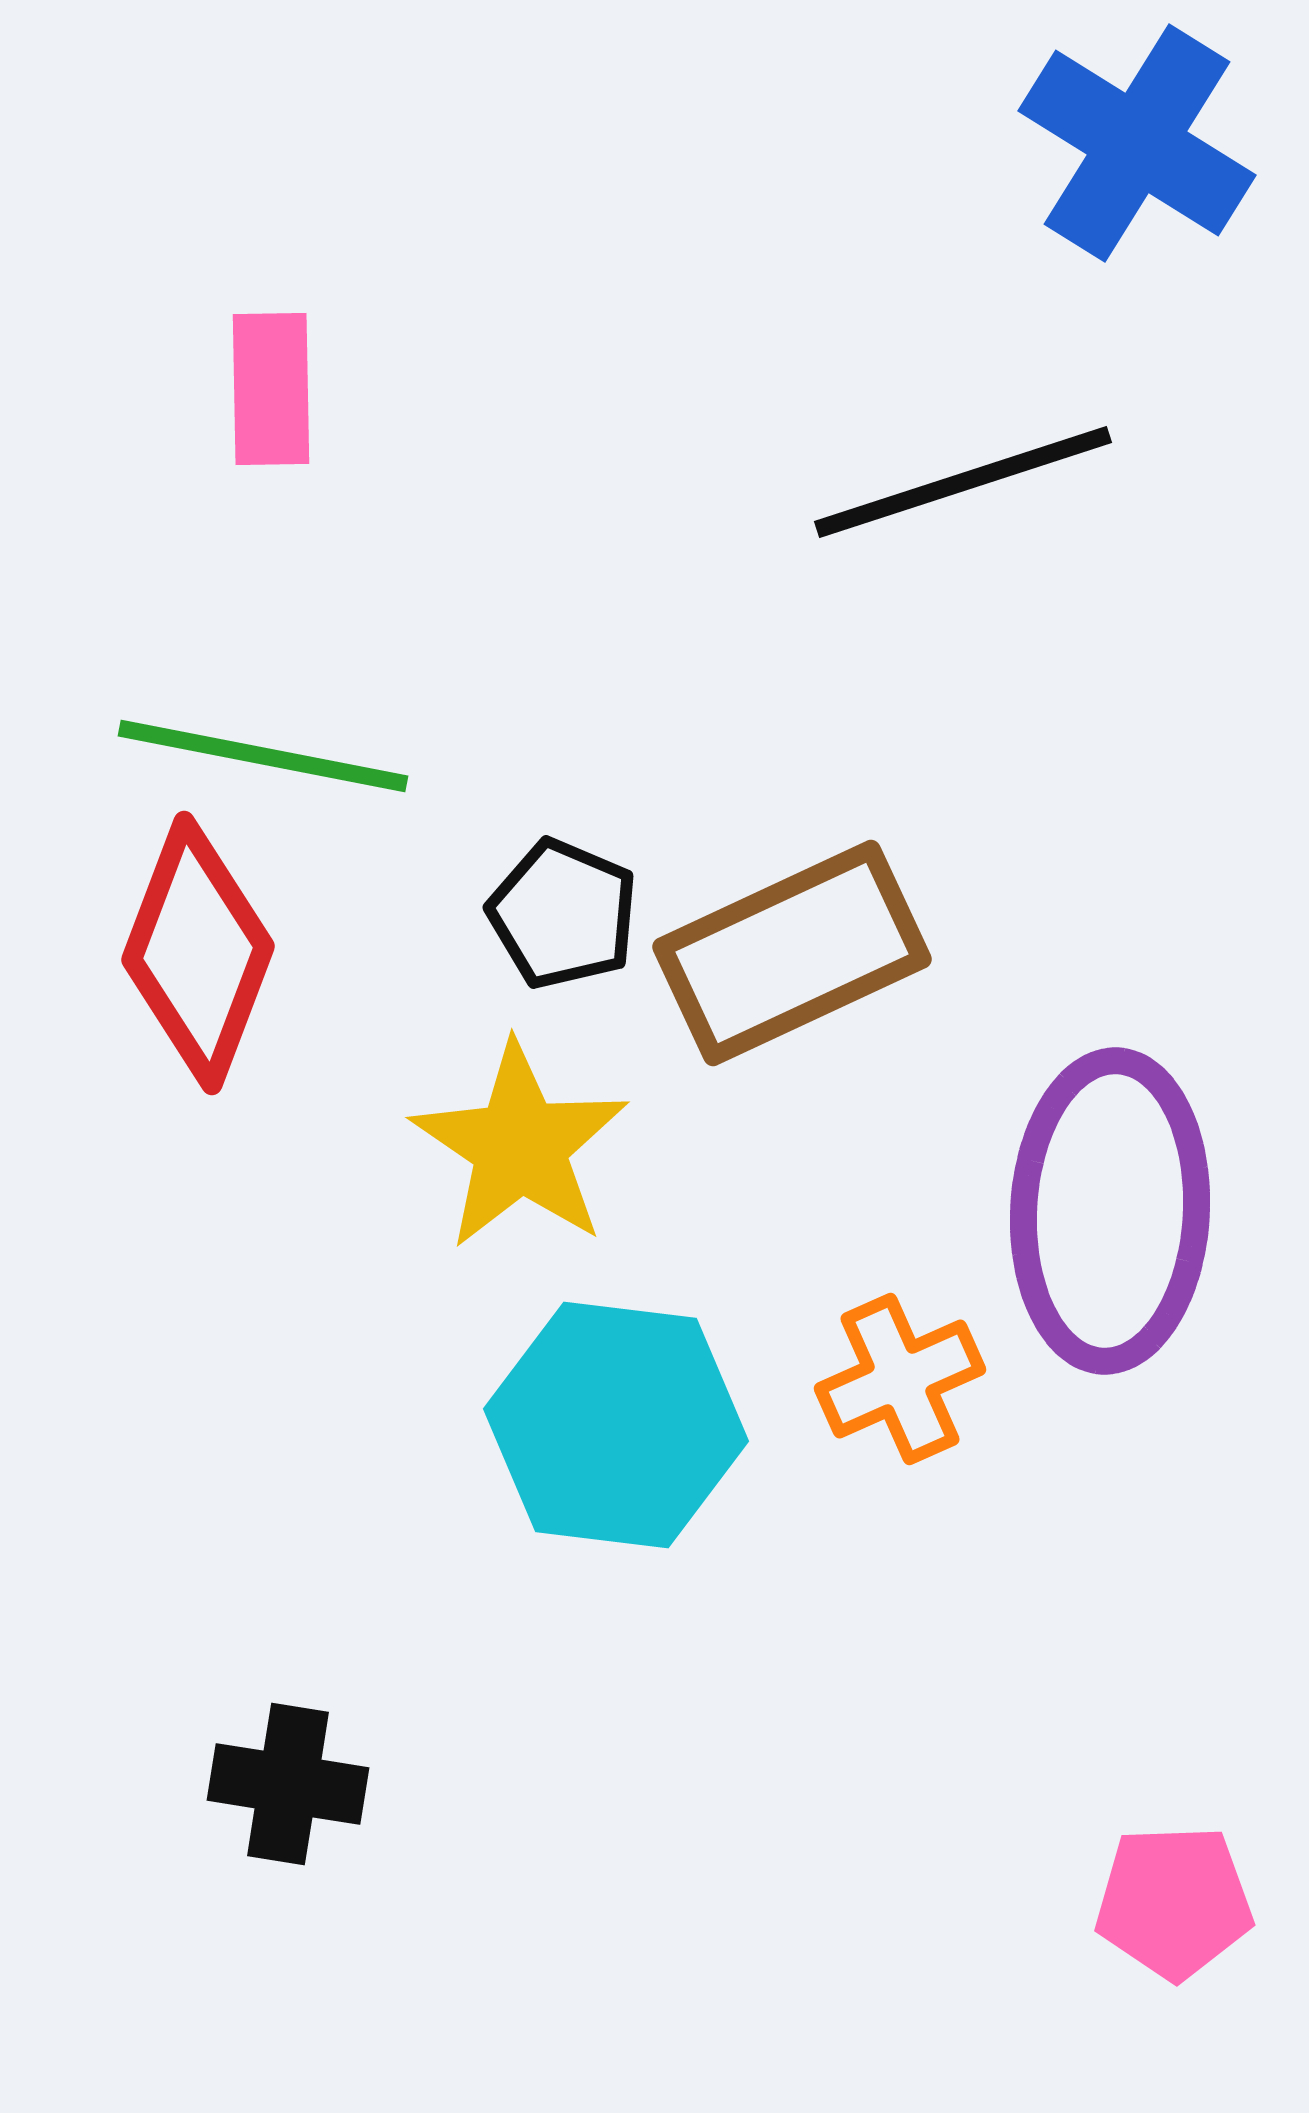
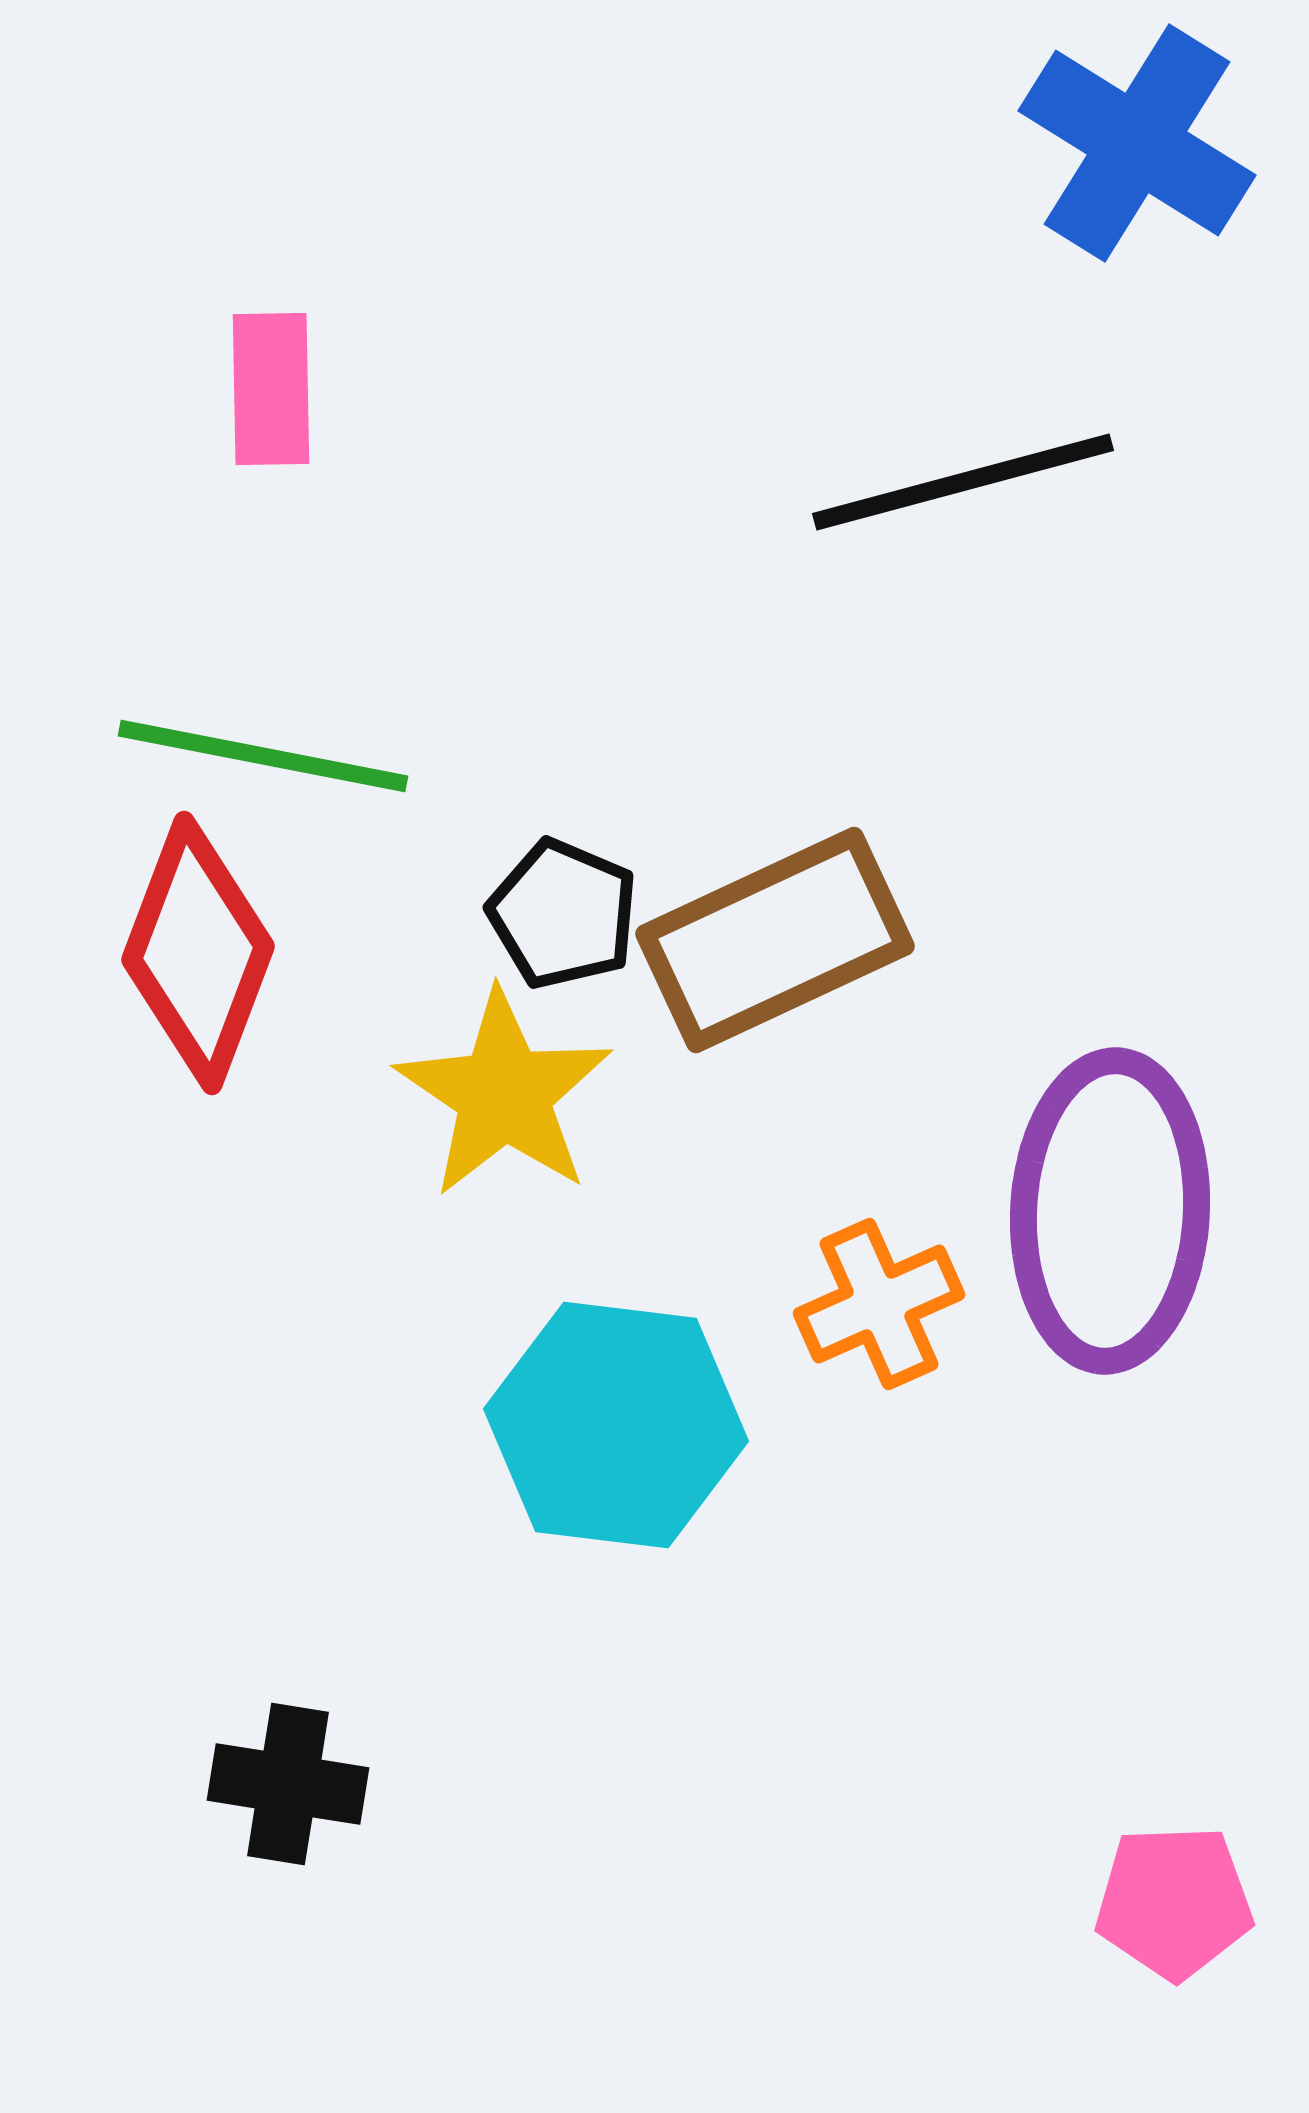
black line: rotated 3 degrees clockwise
brown rectangle: moved 17 px left, 13 px up
yellow star: moved 16 px left, 52 px up
orange cross: moved 21 px left, 75 px up
